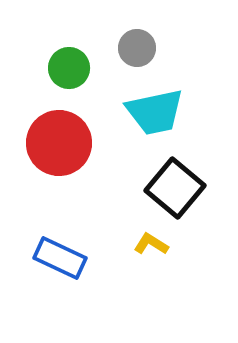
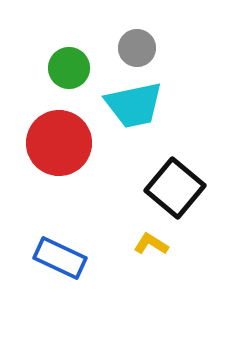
cyan trapezoid: moved 21 px left, 7 px up
